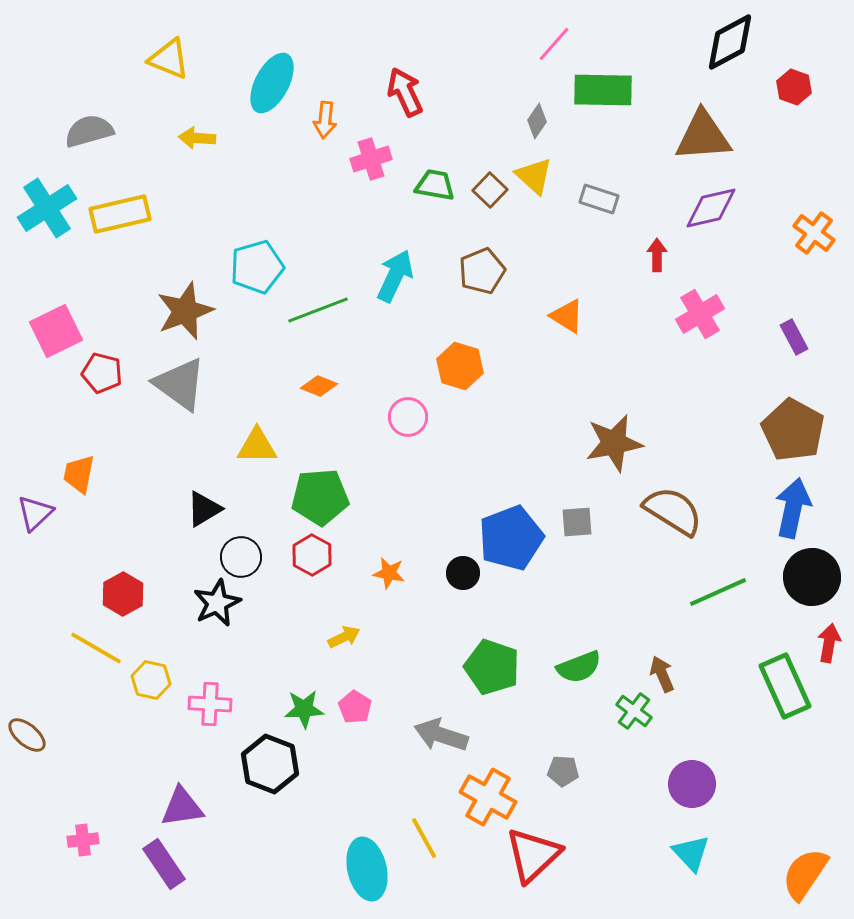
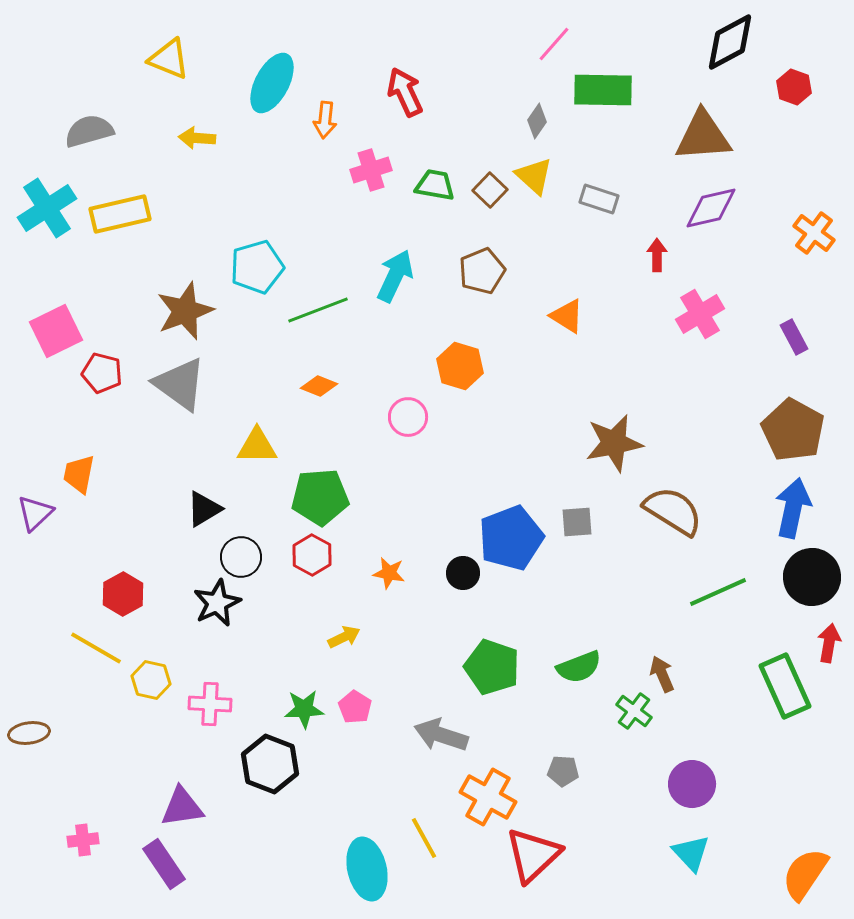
pink cross at (371, 159): moved 11 px down
brown ellipse at (27, 735): moved 2 px right, 2 px up; rotated 48 degrees counterclockwise
